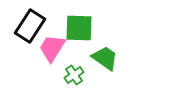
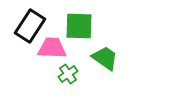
green square: moved 2 px up
pink trapezoid: rotated 60 degrees clockwise
green cross: moved 6 px left, 1 px up
